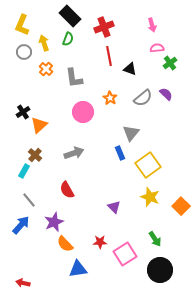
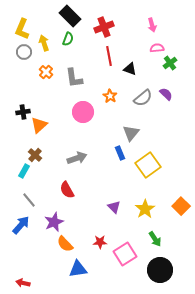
yellow L-shape: moved 4 px down
orange cross: moved 3 px down
orange star: moved 2 px up
black cross: rotated 24 degrees clockwise
gray arrow: moved 3 px right, 5 px down
yellow star: moved 5 px left, 12 px down; rotated 18 degrees clockwise
